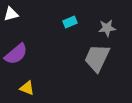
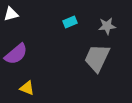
gray star: moved 2 px up
